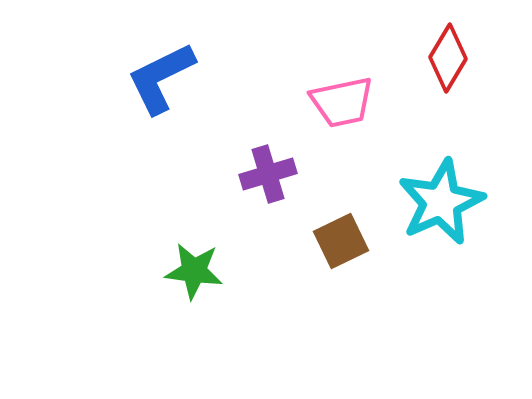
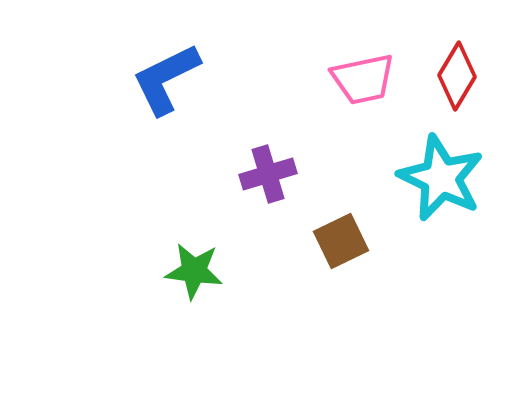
red diamond: moved 9 px right, 18 px down
blue L-shape: moved 5 px right, 1 px down
pink trapezoid: moved 21 px right, 23 px up
cyan star: moved 24 px up; rotated 22 degrees counterclockwise
